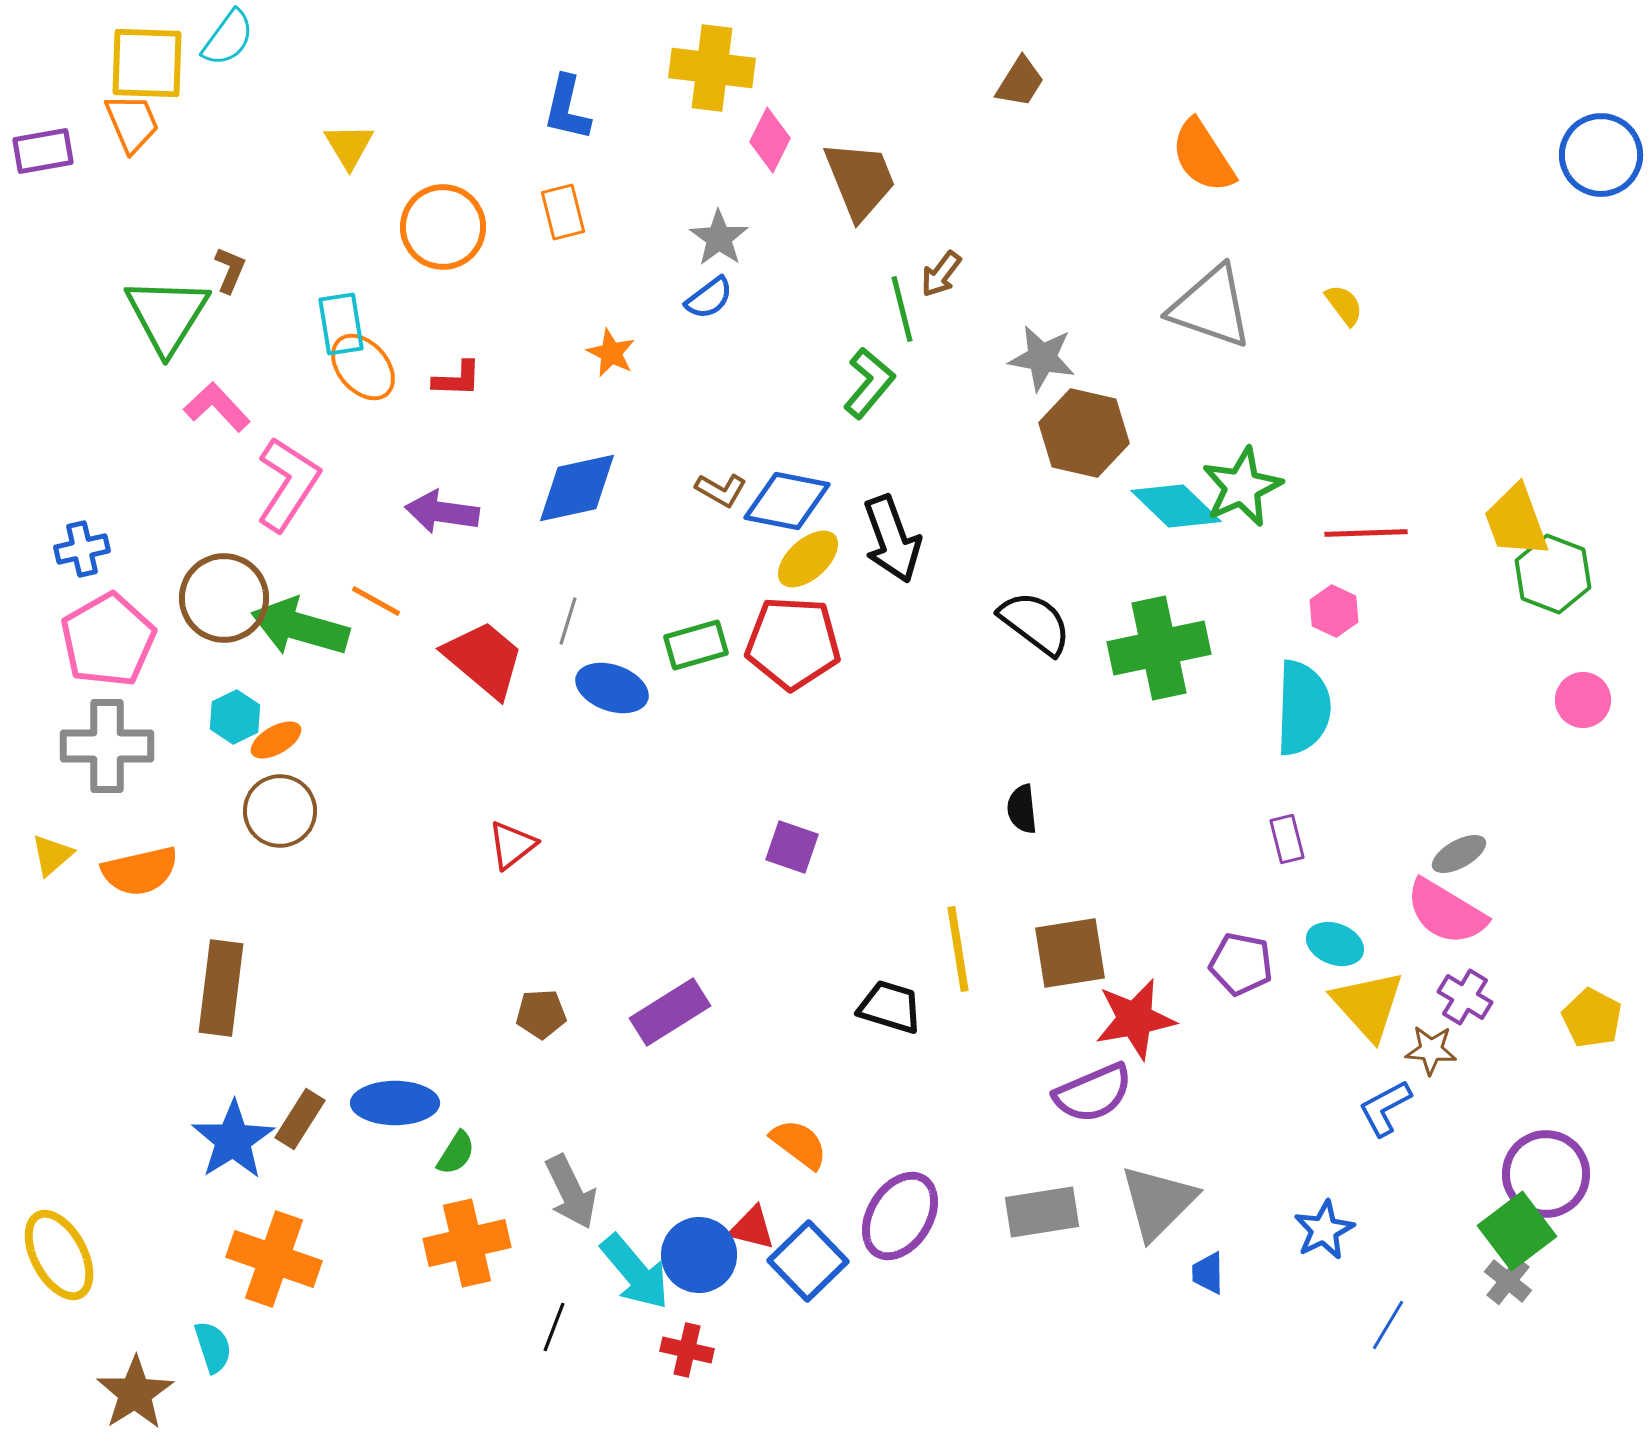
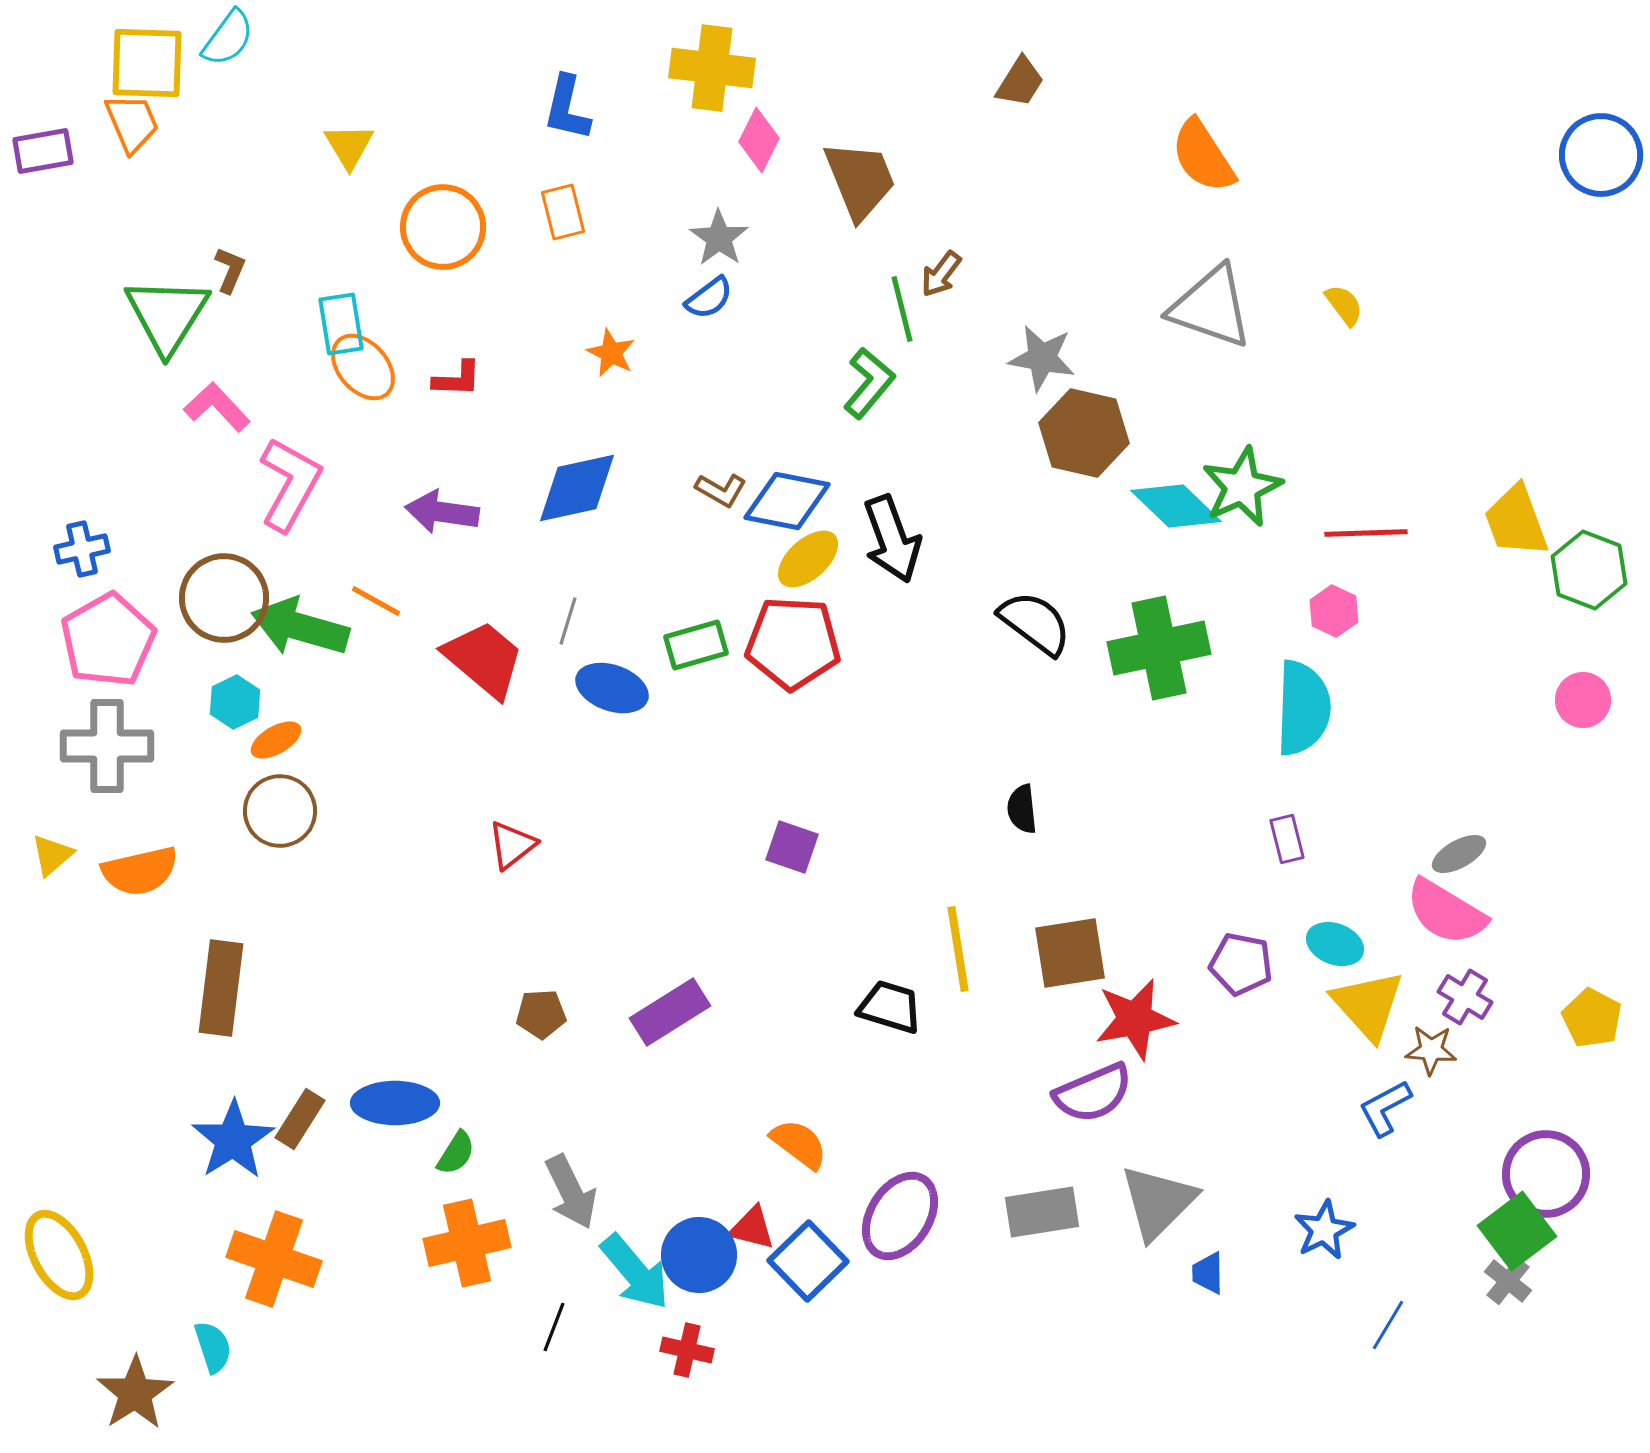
pink diamond at (770, 140): moved 11 px left
pink L-shape at (288, 484): moved 2 px right; rotated 4 degrees counterclockwise
green hexagon at (1553, 574): moved 36 px right, 4 px up
cyan hexagon at (235, 717): moved 15 px up
